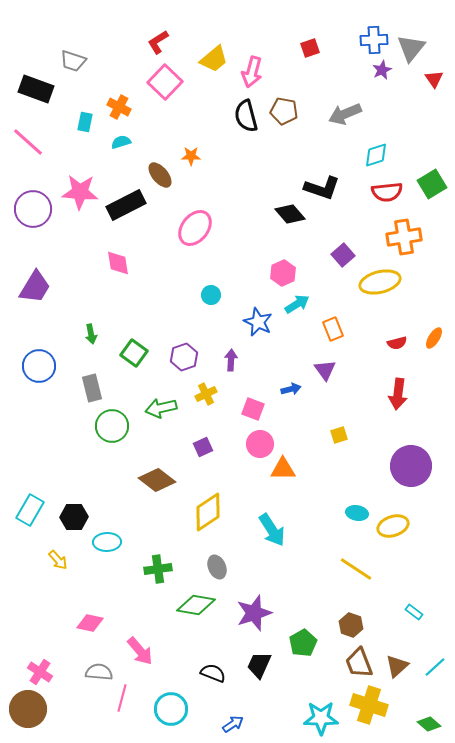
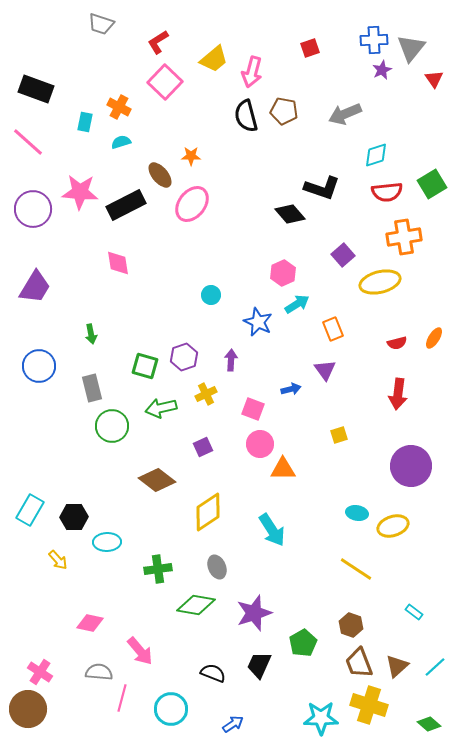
gray trapezoid at (73, 61): moved 28 px right, 37 px up
pink ellipse at (195, 228): moved 3 px left, 24 px up
green square at (134, 353): moved 11 px right, 13 px down; rotated 20 degrees counterclockwise
